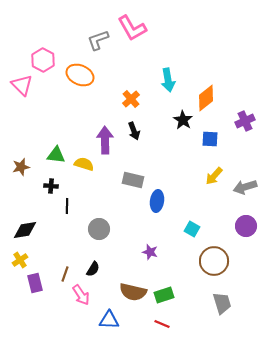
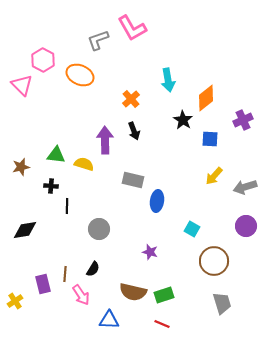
purple cross: moved 2 px left, 1 px up
yellow cross: moved 5 px left, 41 px down
brown line: rotated 14 degrees counterclockwise
purple rectangle: moved 8 px right, 1 px down
